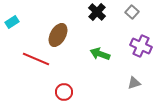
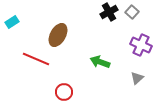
black cross: moved 12 px right; rotated 18 degrees clockwise
purple cross: moved 1 px up
green arrow: moved 8 px down
gray triangle: moved 3 px right, 5 px up; rotated 24 degrees counterclockwise
